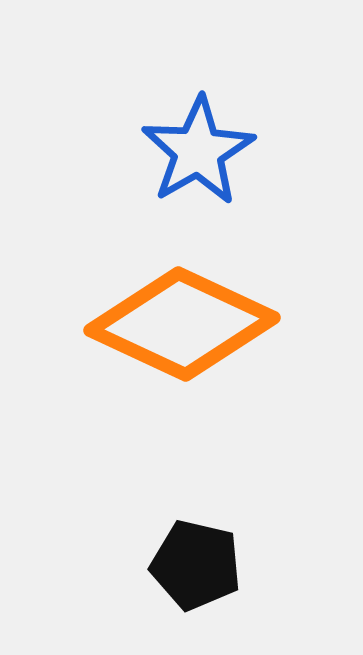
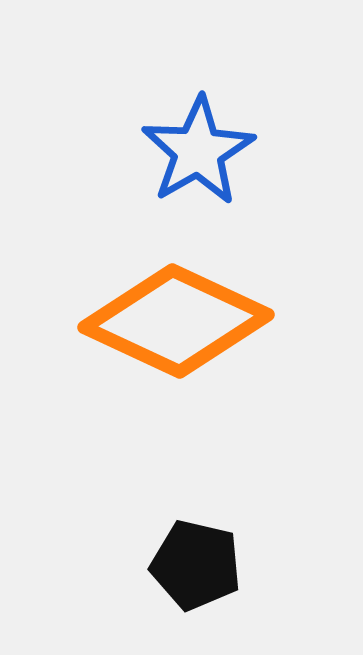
orange diamond: moved 6 px left, 3 px up
